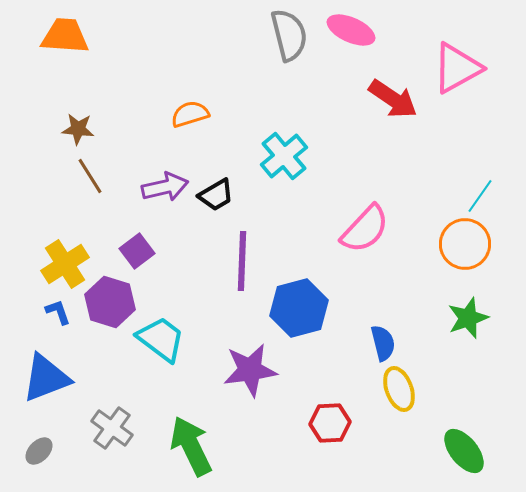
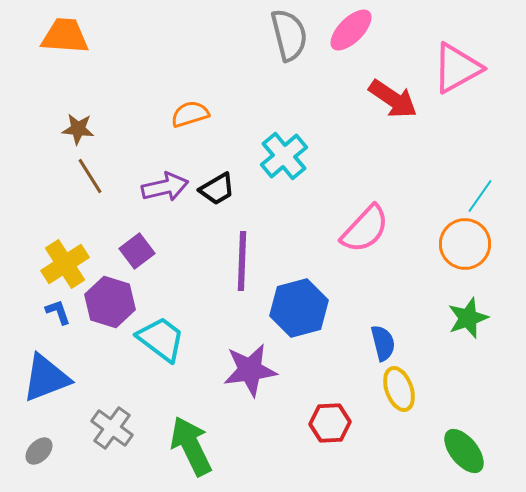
pink ellipse: rotated 69 degrees counterclockwise
black trapezoid: moved 1 px right, 6 px up
